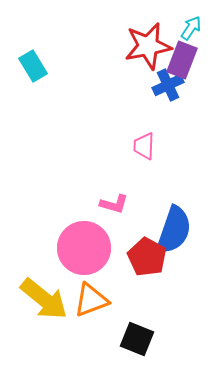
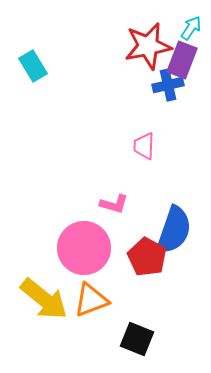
blue cross: rotated 12 degrees clockwise
